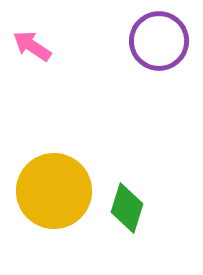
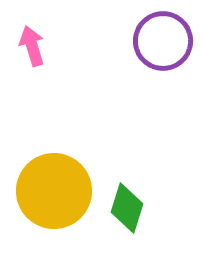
purple circle: moved 4 px right
pink arrow: rotated 39 degrees clockwise
